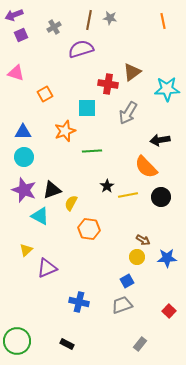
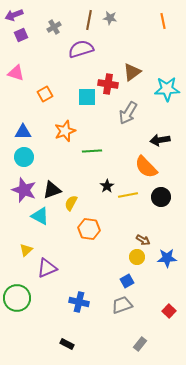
cyan square: moved 11 px up
green circle: moved 43 px up
